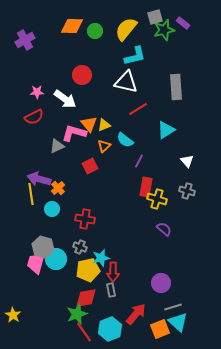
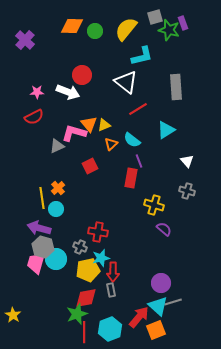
purple rectangle at (183, 23): rotated 32 degrees clockwise
green star at (164, 30): moved 5 px right; rotated 30 degrees clockwise
purple cross at (25, 40): rotated 18 degrees counterclockwise
cyan L-shape at (135, 56): moved 7 px right
white triangle at (126, 82): rotated 25 degrees clockwise
white arrow at (65, 99): moved 3 px right, 7 px up; rotated 15 degrees counterclockwise
cyan semicircle at (125, 140): moved 7 px right
orange triangle at (104, 146): moved 7 px right, 2 px up
purple line at (139, 161): rotated 48 degrees counterclockwise
purple arrow at (39, 179): moved 49 px down
red rectangle at (146, 187): moved 15 px left, 9 px up
yellow line at (31, 194): moved 11 px right, 4 px down
yellow cross at (157, 199): moved 3 px left, 6 px down
cyan circle at (52, 209): moved 4 px right
red cross at (85, 219): moved 13 px right, 13 px down
gray line at (173, 307): moved 5 px up
red arrow at (136, 314): moved 3 px right, 3 px down
cyan triangle at (178, 322): moved 20 px left, 16 px up
orange square at (160, 329): moved 4 px left, 1 px down
red line at (84, 332): rotated 35 degrees clockwise
